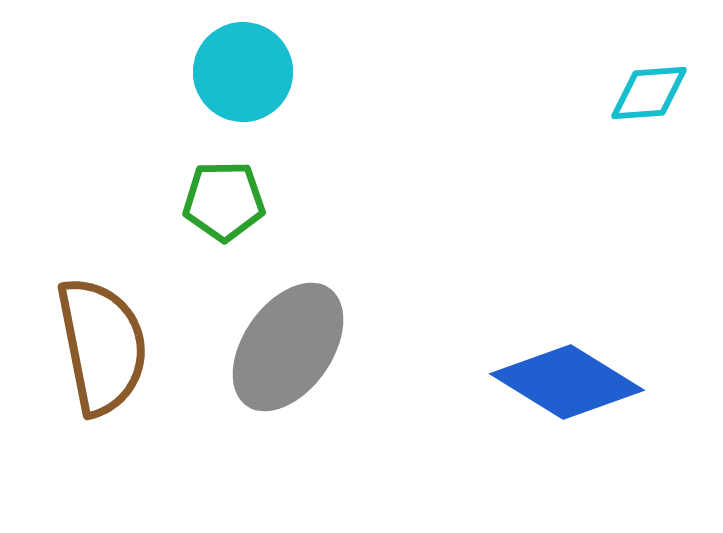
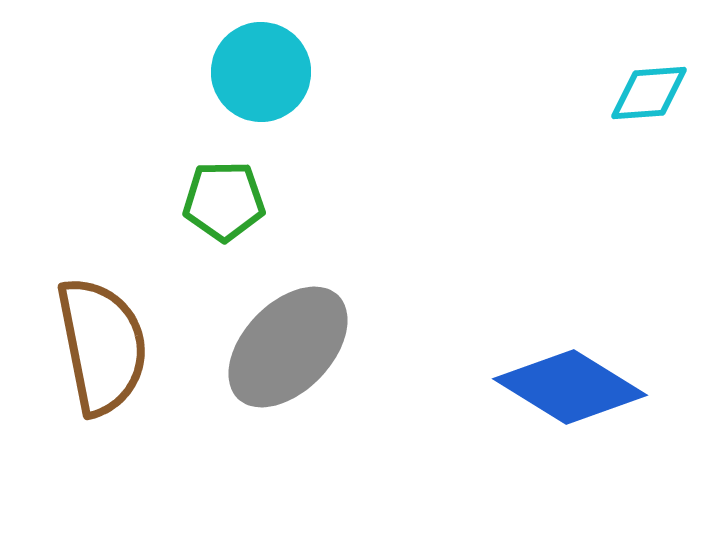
cyan circle: moved 18 px right
gray ellipse: rotated 9 degrees clockwise
blue diamond: moved 3 px right, 5 px down
